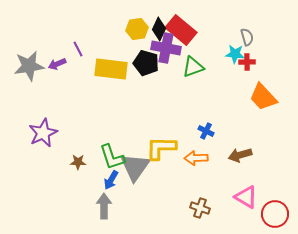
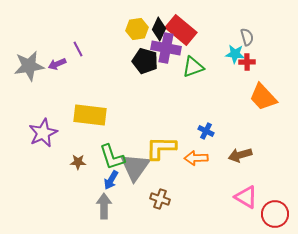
black pentagon: moved 1 px left, 2 px up
yellow rectangle: moved 21 px left, 46 px down
brown cross: moved 40 px left, 9 px up
